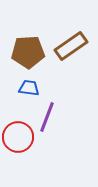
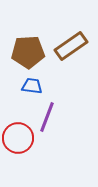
blue trapezoid: moved 3 px right, 2 px up
red circle: moved 1 px down
